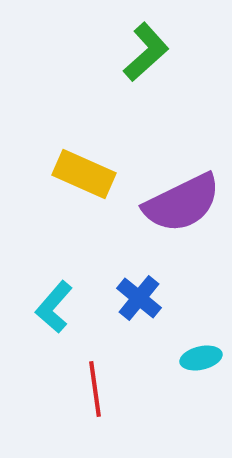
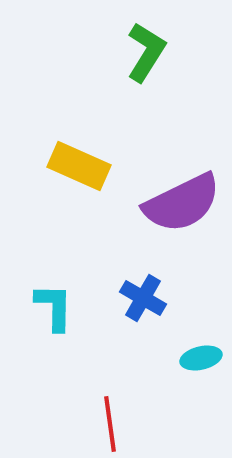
green L-shape: rotated 16 degrees counterclockwise
yellow rectangle: moved 5 px left, 8 px up
blue cross: moved 4 px right; rotated 9 degrees counterclockwise
cyan L-shape: rotated 140 degrees clockwise
red line: moved 15 px right, 35 px down
